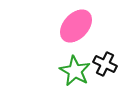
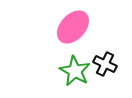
pink ellipse: moved 3 px left, 1 px down
